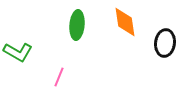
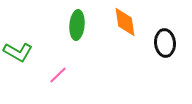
black ellipse: rotated 12 degrees counterclockwise
pink line: moved 1 px left, 2 px up; rotated 24 degrees clockwise
